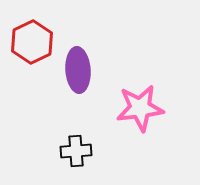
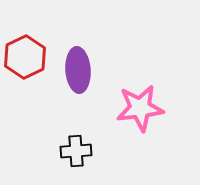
red hexagon: moved 7 px left, 15 px down
